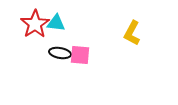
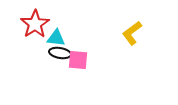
cyan triangle: moved 15 px down
yellow L-shape: rotated 25 degrees clockwise
pink square: moved 2 px left, 5 px down
